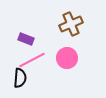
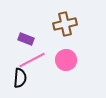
brown cross: moved 6 px left; rotated 10 degrees clockwise
pink circle: moved 1 px left, 2 px down
